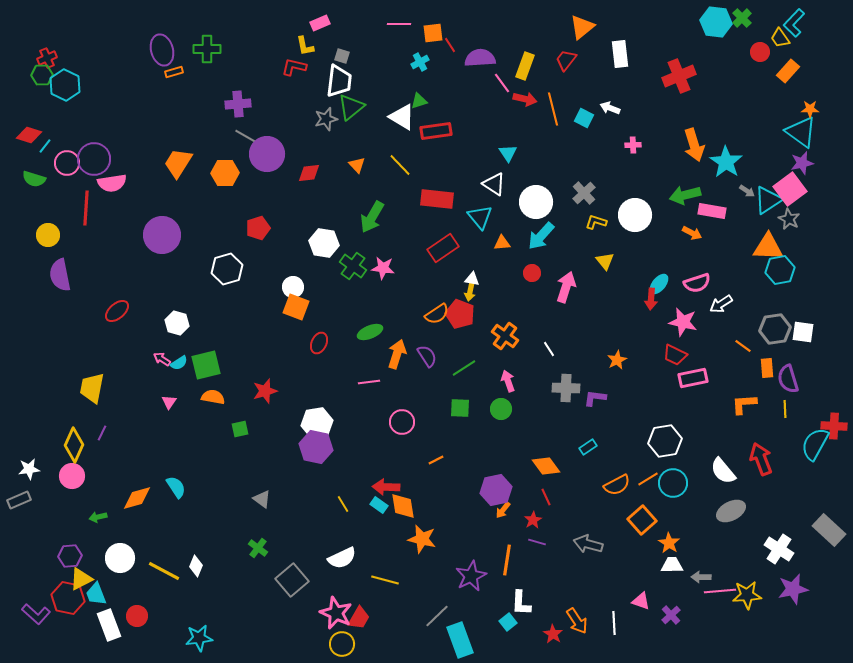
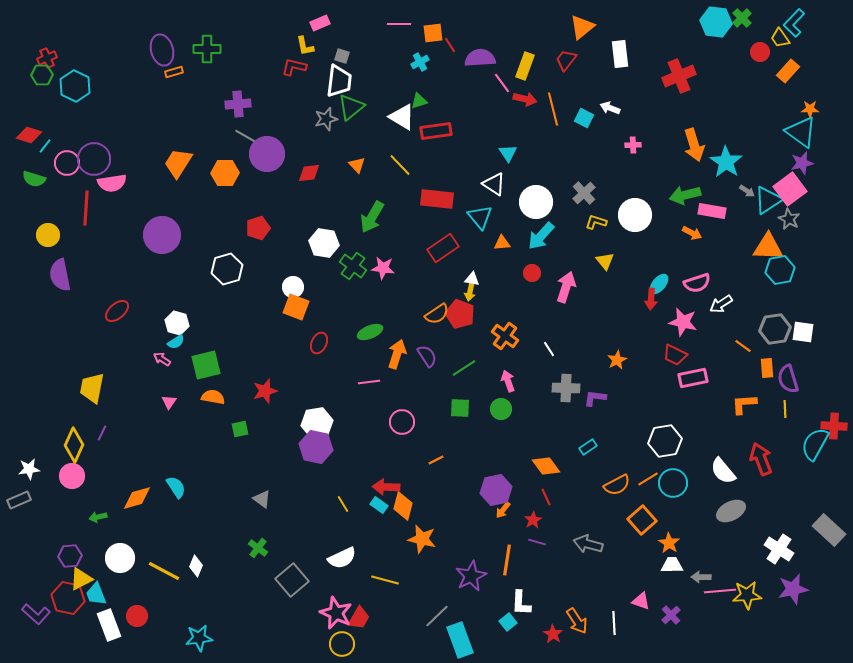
cyan hexagon at (65, 85): moved 10 px right, 1 px down
cyan semicircle at (179, 363): moved 3 px left, 21 px up
orange diamond at (403, 506): rotated 24 degrees clockwise
